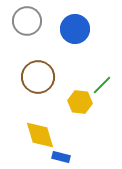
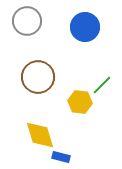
blue circle: moved 10 px right, 2 px up
